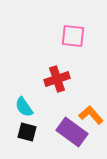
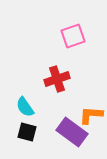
pink square: rotated 25 degrees counterclockwise
cyan semicircle: moved 1 px right
orange L-shape: rotated 45 degrees counterclockwise
